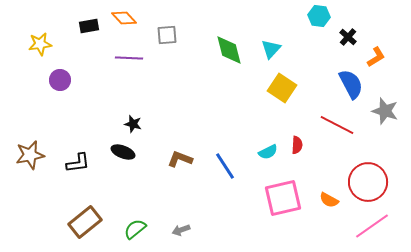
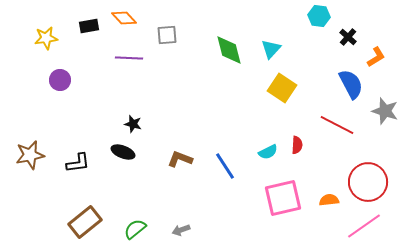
yellow star: moved 6 px right, 6 px up
orange semicircle: rotated 144 degrees clockwise
pink line: moved 8 px left
